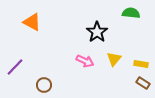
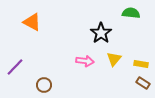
black star: moved 4 px right, 1 px down
pink arrow: rotated 18 degrees counterclockwise
